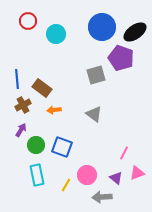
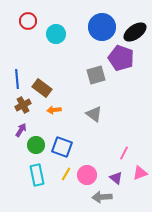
pink triangle: moved 3 px right
yellow line: moved 11 px up
